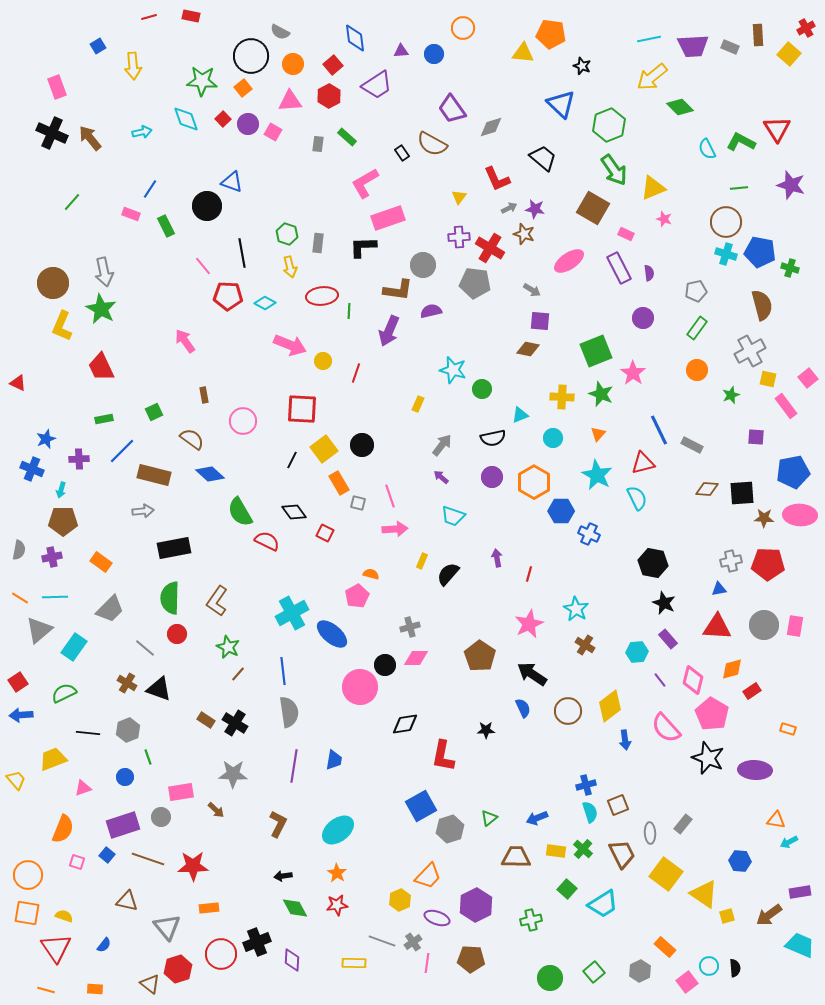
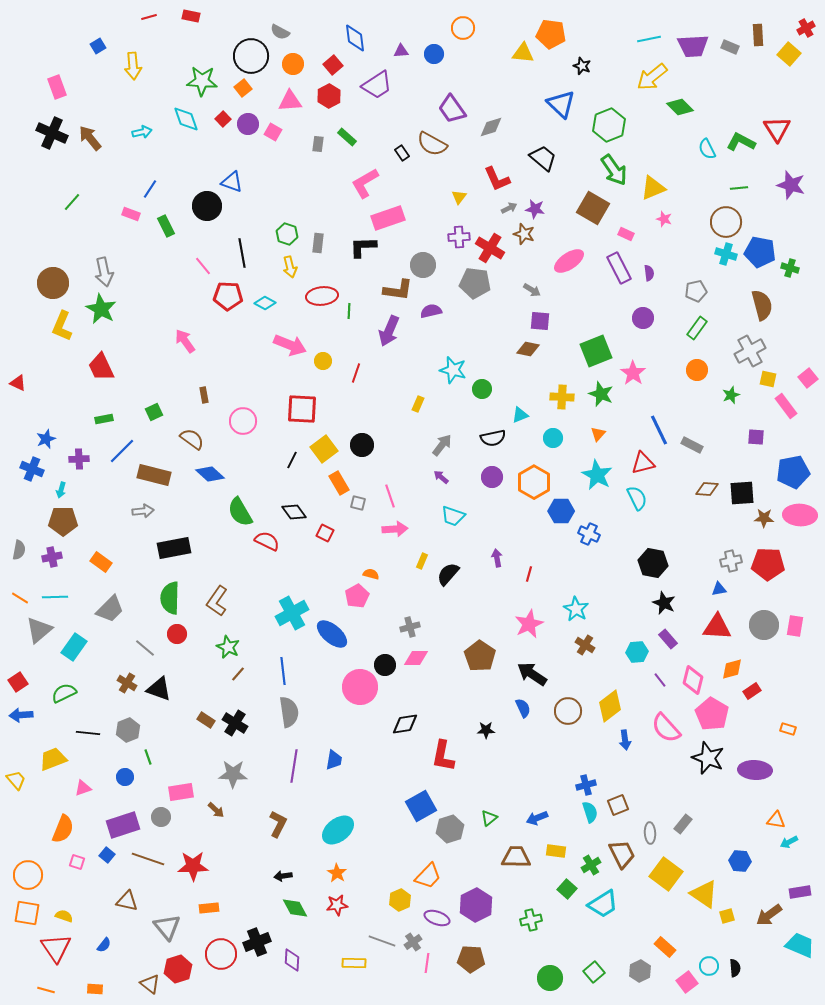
green cross at (583, 849): moved 8 px right, 16 px down; rotated 18 degrees clockwise
